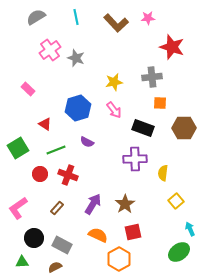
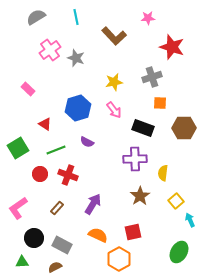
brown L-shape: moved 2 px left, 13 px down
gray cross: rotated 12 degrees counterclockwise
brown star: moved 15 px right, 8 px up
cyan arrow: moved 9 px up
green ellipse: rotated 25 degrees counterclockwise
